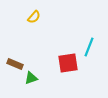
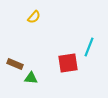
green triangle: rotated 24 degrees clockwise
